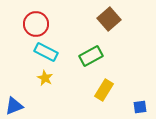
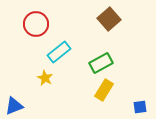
cyan rectangle: moved 13 px right; rotated 65 degrees counterclockwise
green rectangle: moved 10 px right, 7 px down
